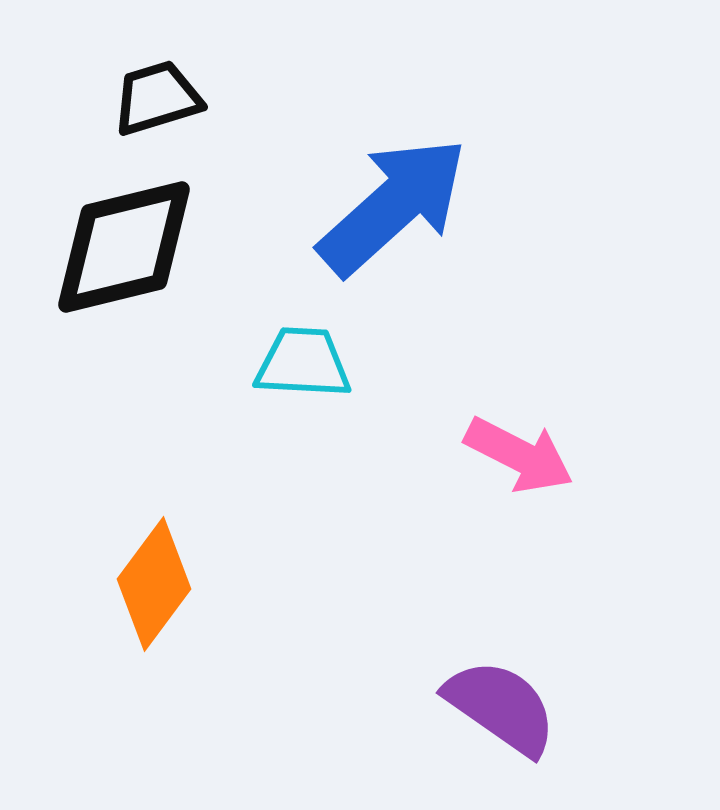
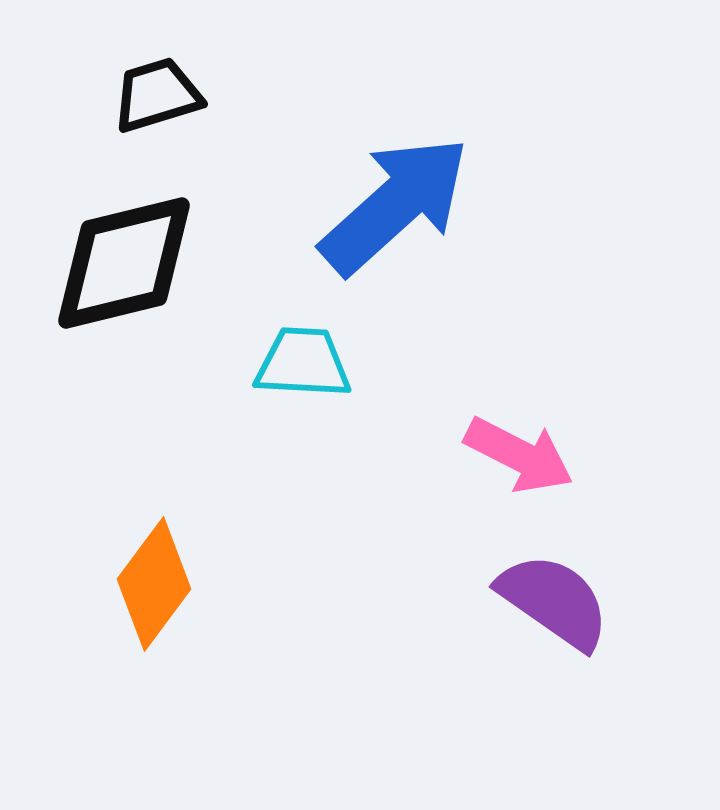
black trapezoid: moved 3 px up
blue arrow: moved 2 px right, 1 px up
black diamond: moved 16 px down
purple semicircle: moved 53 px right, 106 px up
